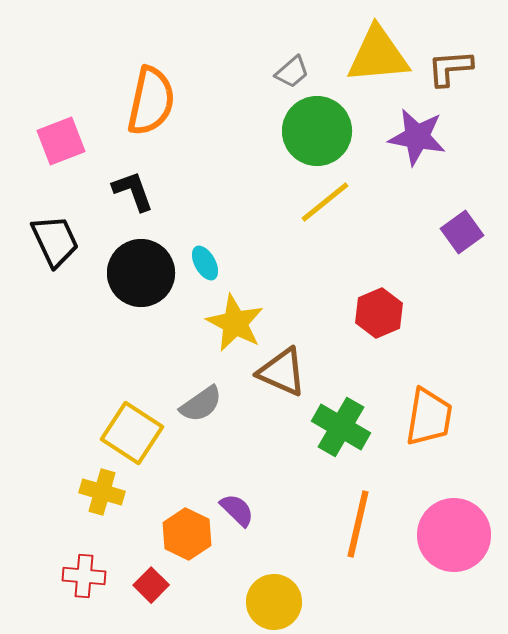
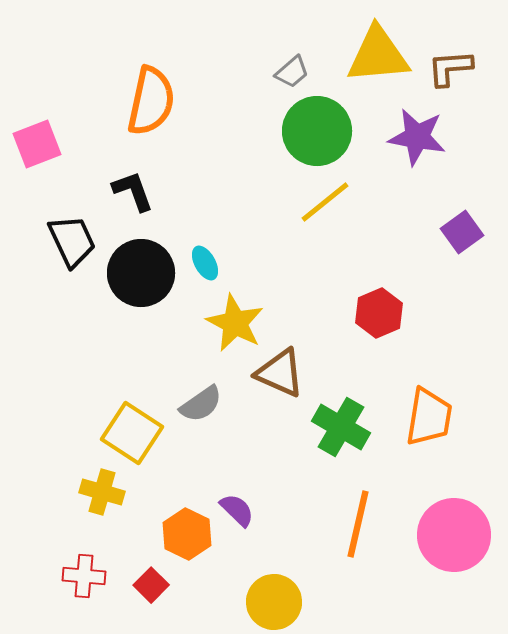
pink square: moved 24 px left, 3 px down
black trapezoid: moved 17 px right
brown triangle: moved 2 px left, 1 px down
